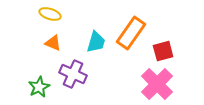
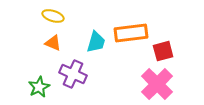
yellow ellipse: moved 3 px right, 2 px down
orange rectangle: rotated 48 degrees clockwise
